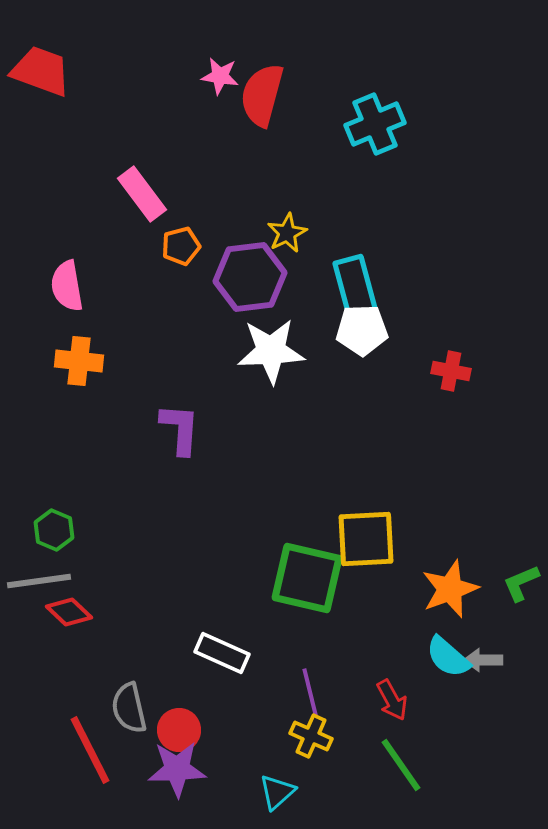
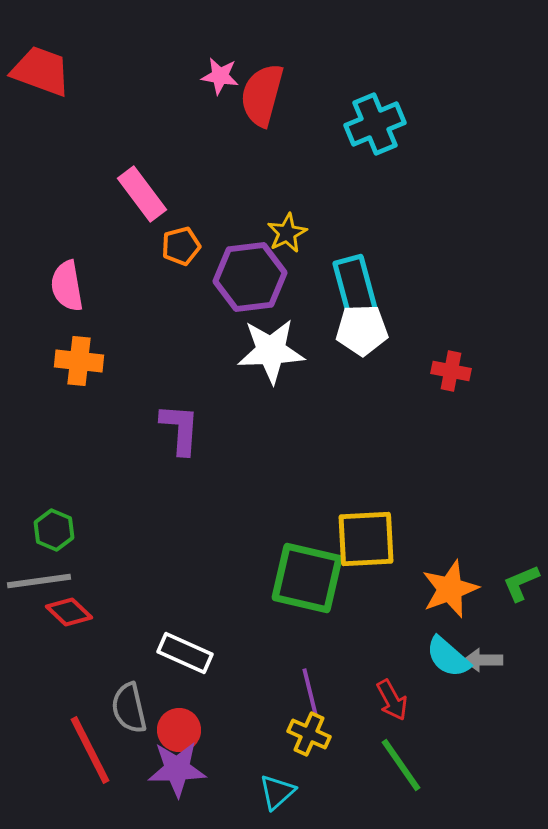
white rectangle: moved 37 px left
yellow cross: moved 2 px left, 2 px up
